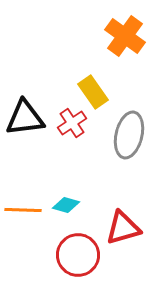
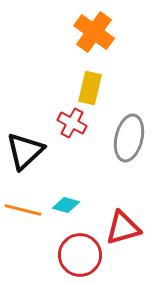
orange cross: moved 31 px left, 4 px up
yellow rectangle: moved 3 px left, 4 px up; rotated 48 degrees clockwise
black triangle: moved 33 px down; rotated 36 degrees counterclockwise
red cross: rotated 28 degrees counterclockwise
gray ellipse: moved 3 px down
orange line: rotated 12 degrees clockwise
red circle: moved 2 px right
